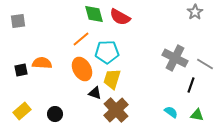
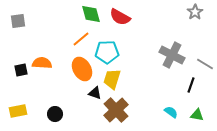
green diamond: moved 3 px left
gray cross: moved 3 px left, 3 px up
yellow rectangle: moved 4 px left; rotated 30 degrees clockwise
